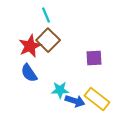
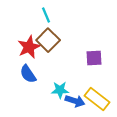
red star: moved 1 px left, 1 px down
blue semicircle: moved 1 px left, 1 px down
